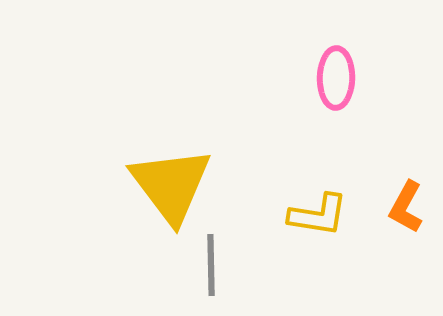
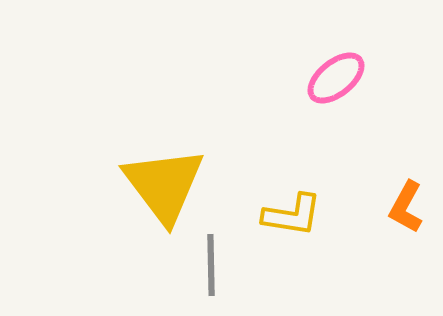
pink ellipse: rotated 50 degrees clockwise
yellow triangle: moved 7 px left
yellow L-shape: moved 26 px left
